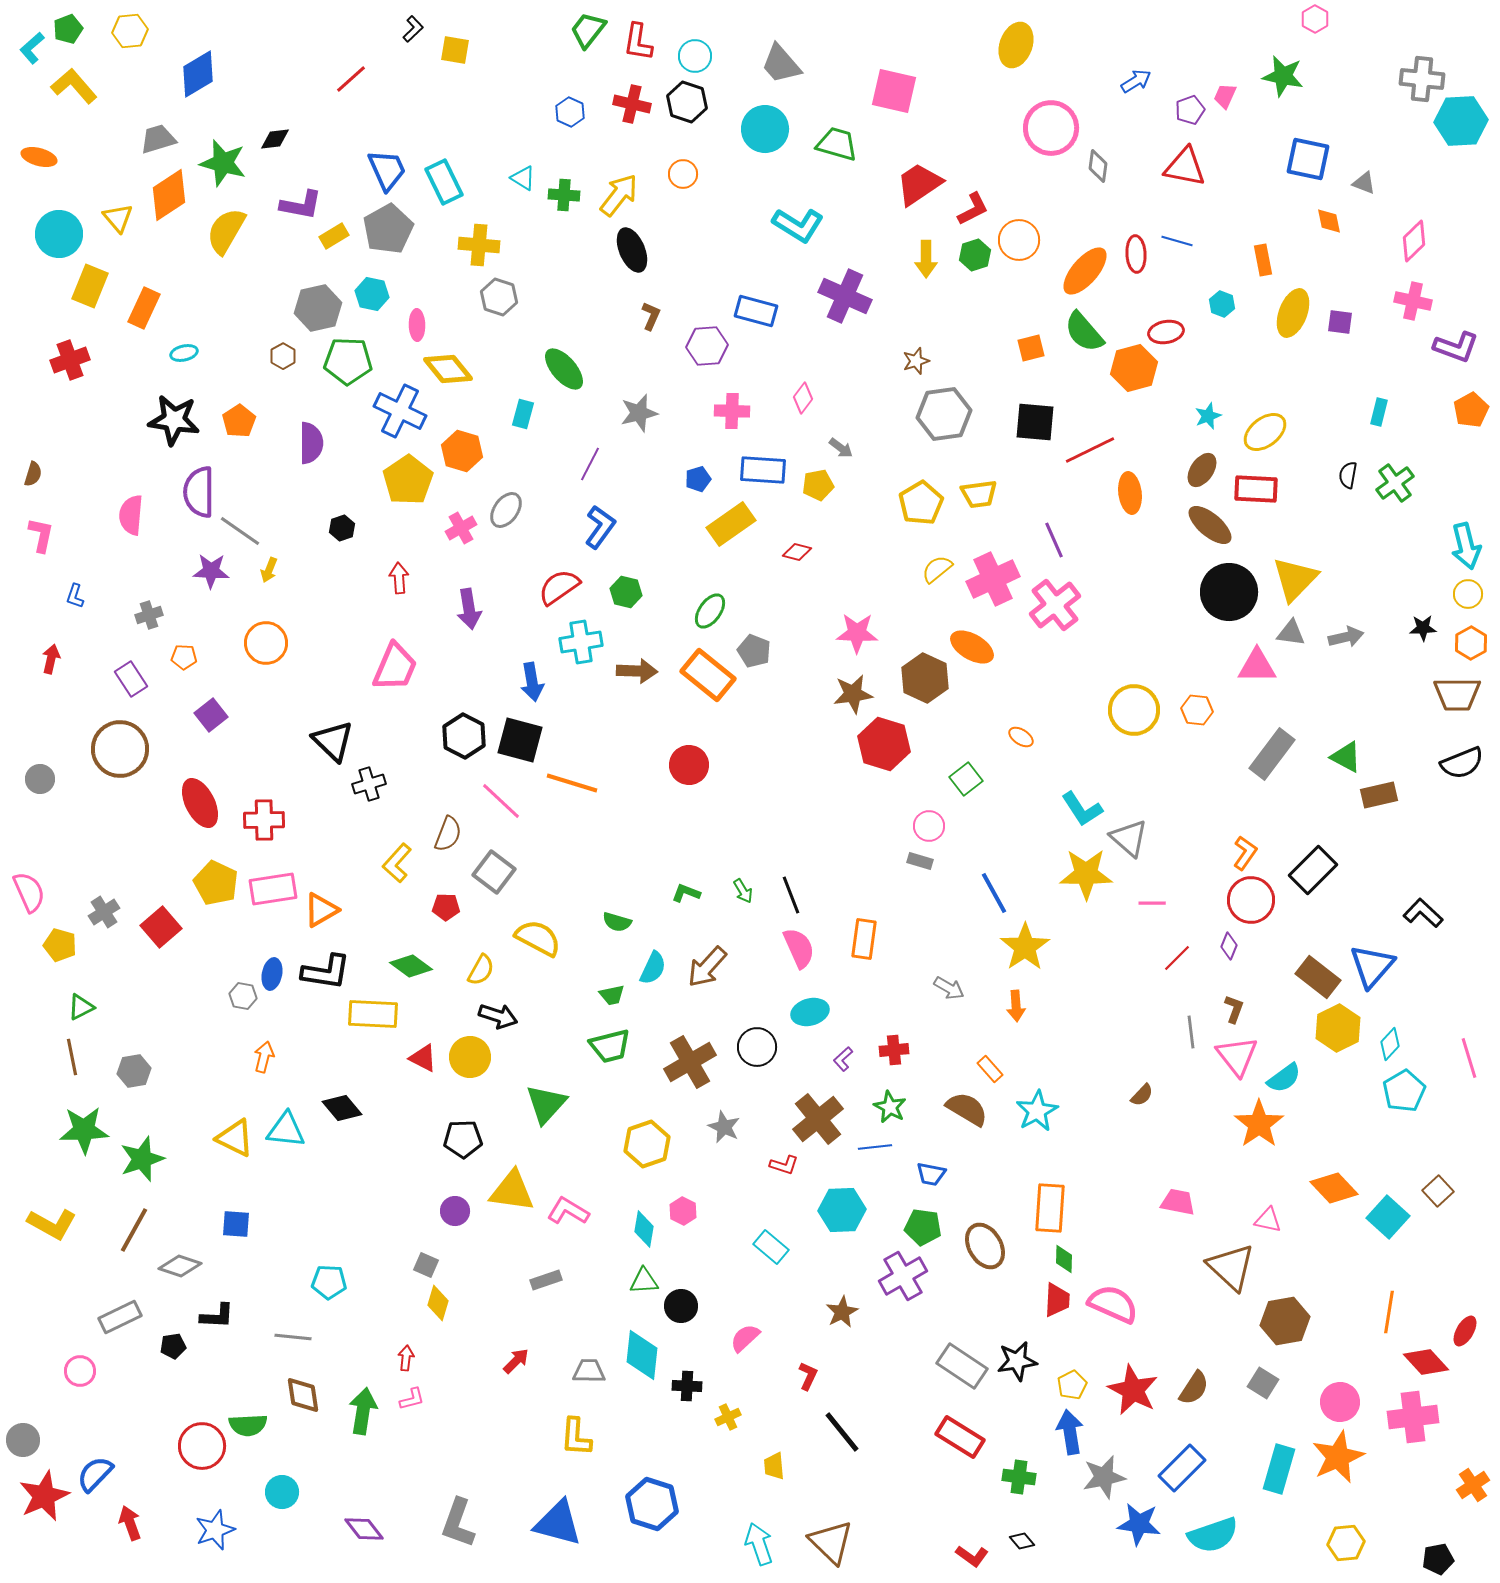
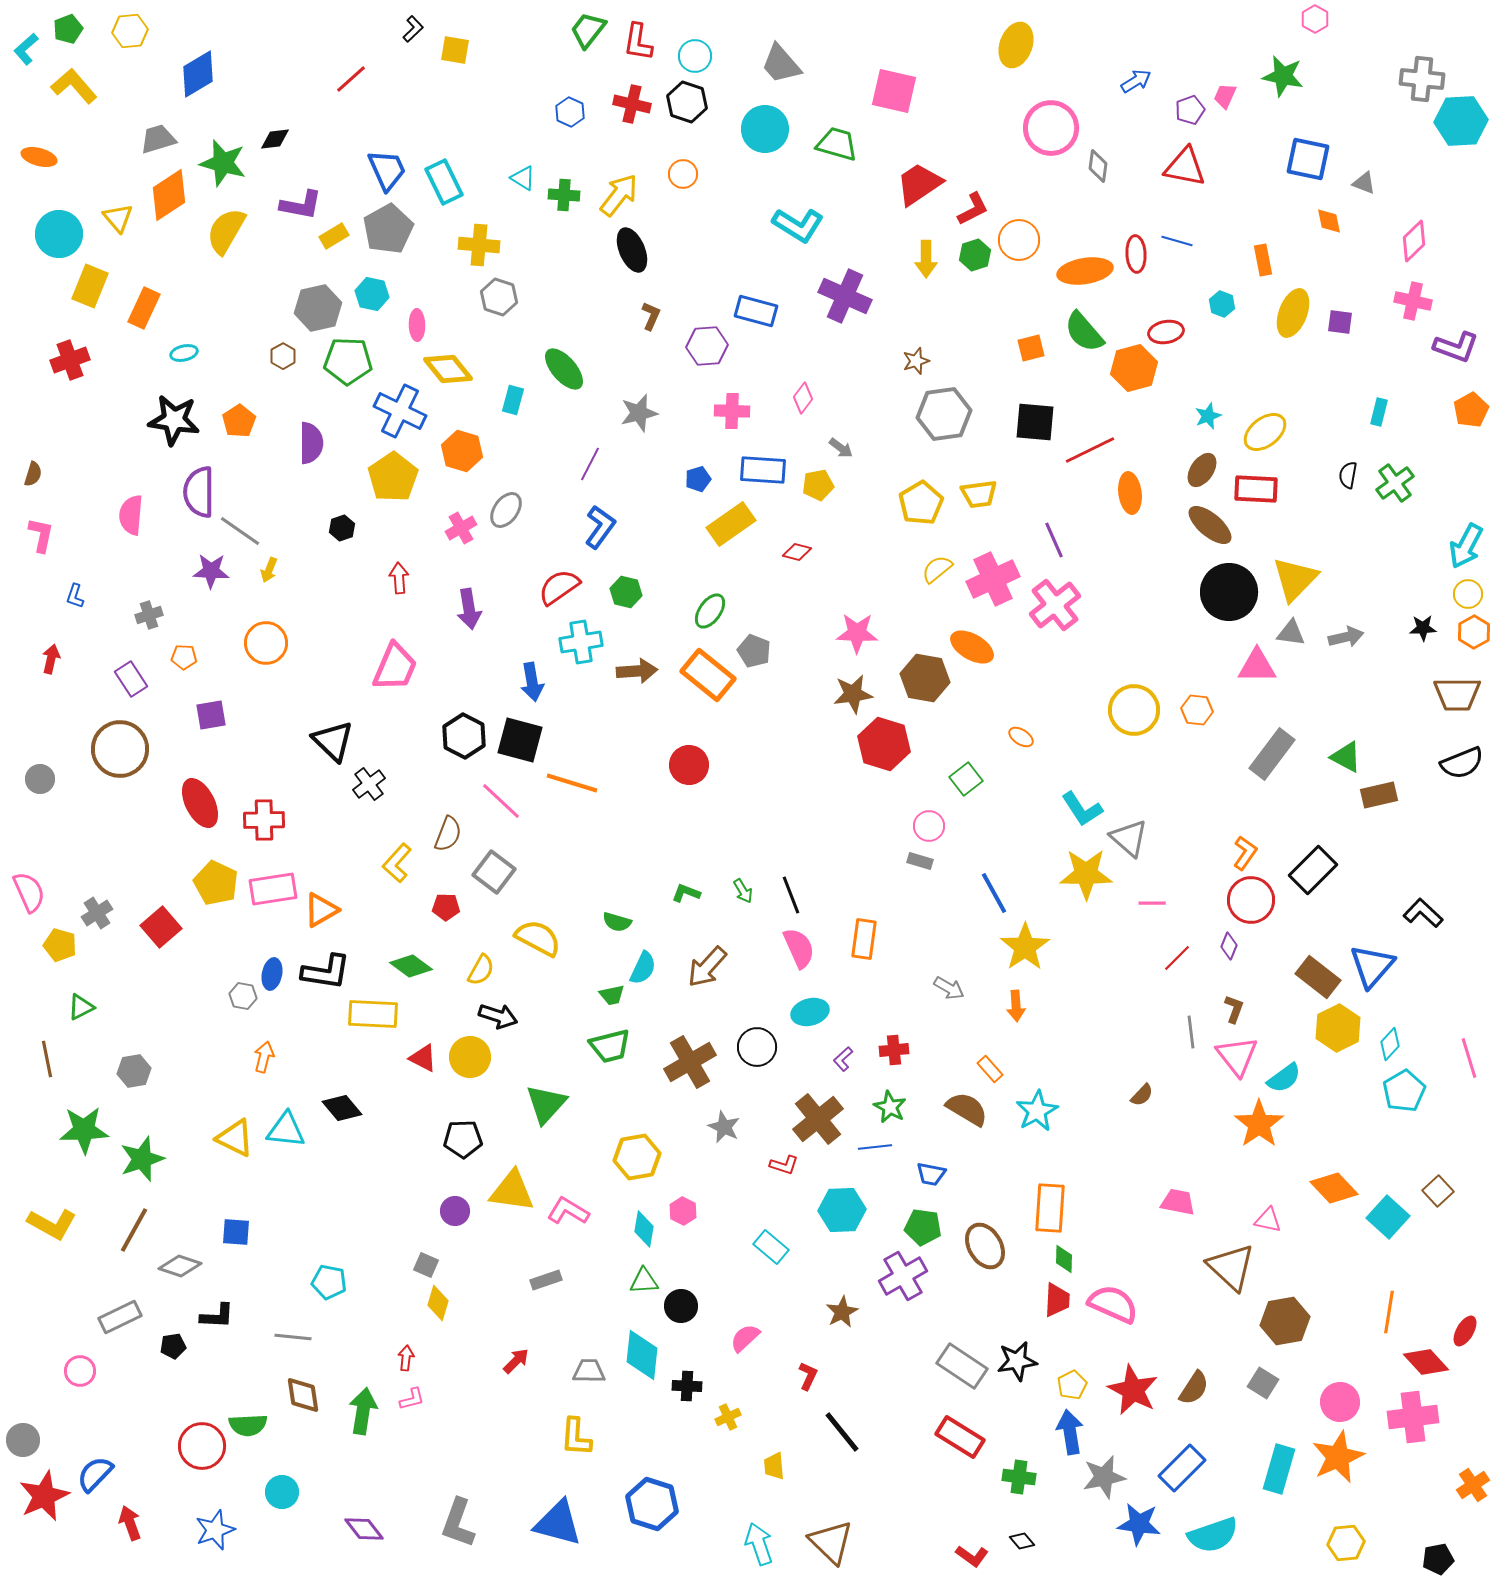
cyan L-shape at (32, 48): moved 6 px left, 1 px down
orange ellipse at (1085, 271): rotated 40 degrees clockwise
cyan rectangle at (523, 414): moved 10 px left, 14 px up
yellow pentagon at (408, 480): moved 15 px left, 3 px up
cyan arrow at (1466, 546): rotated 42 degrees clockwise
orange hexagon at (1471, 643): moved 3 px right, 11 px up
brown arrow at (637, 671): rotated 6 degrees counterclockwise
brown hexagon at (925, 678): rotated 15 degrees counterclockwise
purple square at (211, 715): rotated 28 degrees clockwise
black cross at (369, 784): rotated 20 degrees counterclockwise
gray cross at (104, 912): moved 7 px left, 1 px down
cyan semicircle at (653, 968): moved 10 px left
brown line at (72, 1057): moved 25 px left, 2 px down
yellow hexagon at (647, 1144): moved 10 px left, 13 px down; rotated 9 degrees clockwise
blue square at (236, 1224): moved 8 px down
cyan pentagon at (329, 1282): rotated 8 degrees clockwise
